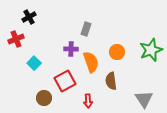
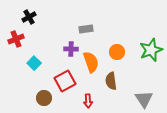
gray rectangle: rotated 64 degrees clockwise
